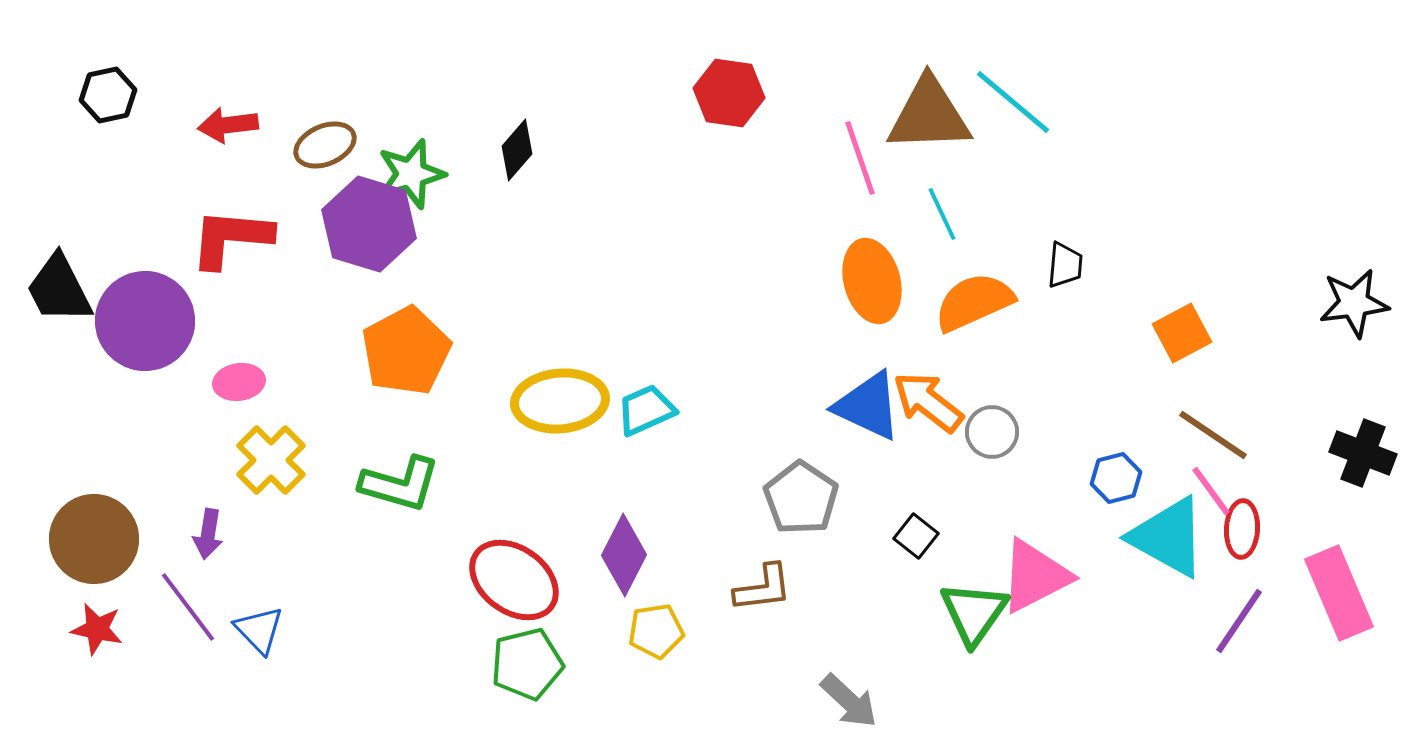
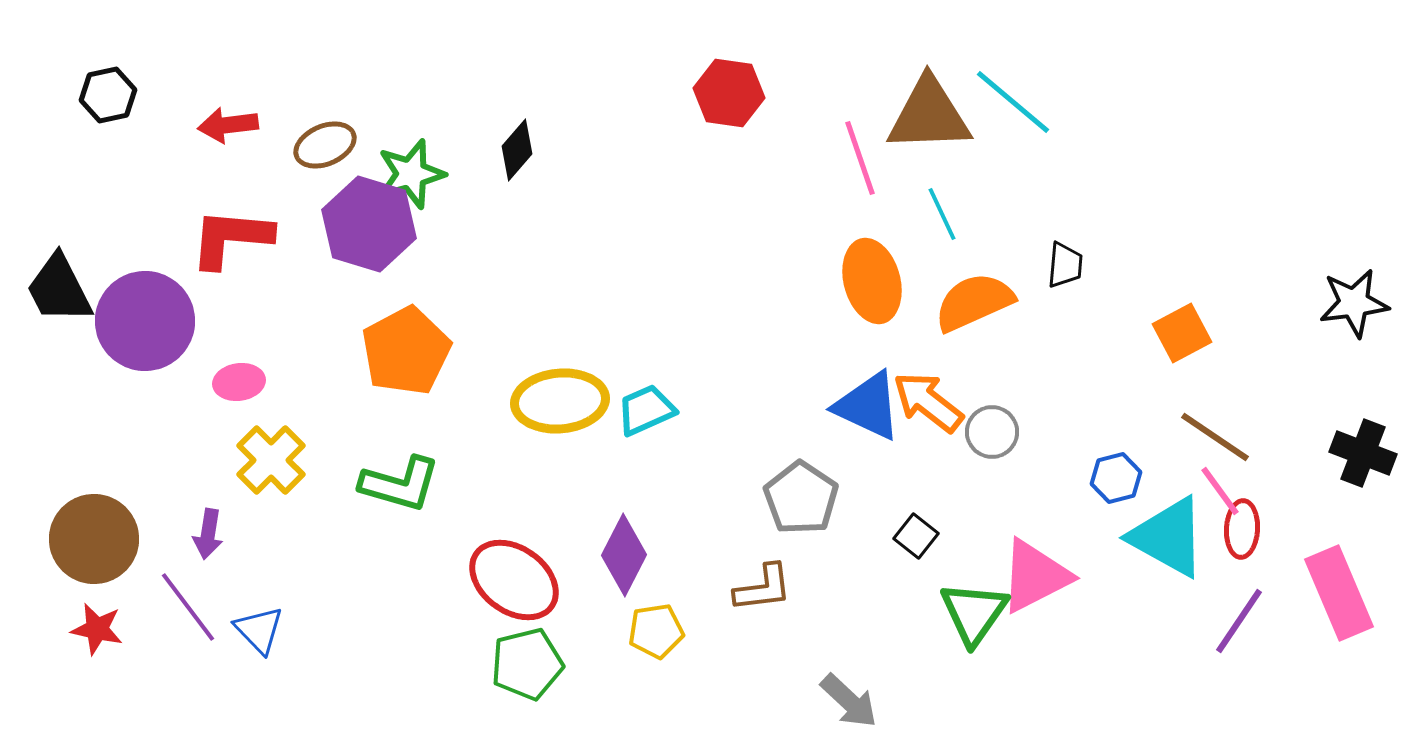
brown line at (1213, 435): moved 2 px right, 2 px down
pink line at (1211, 491): moved 9 px right
